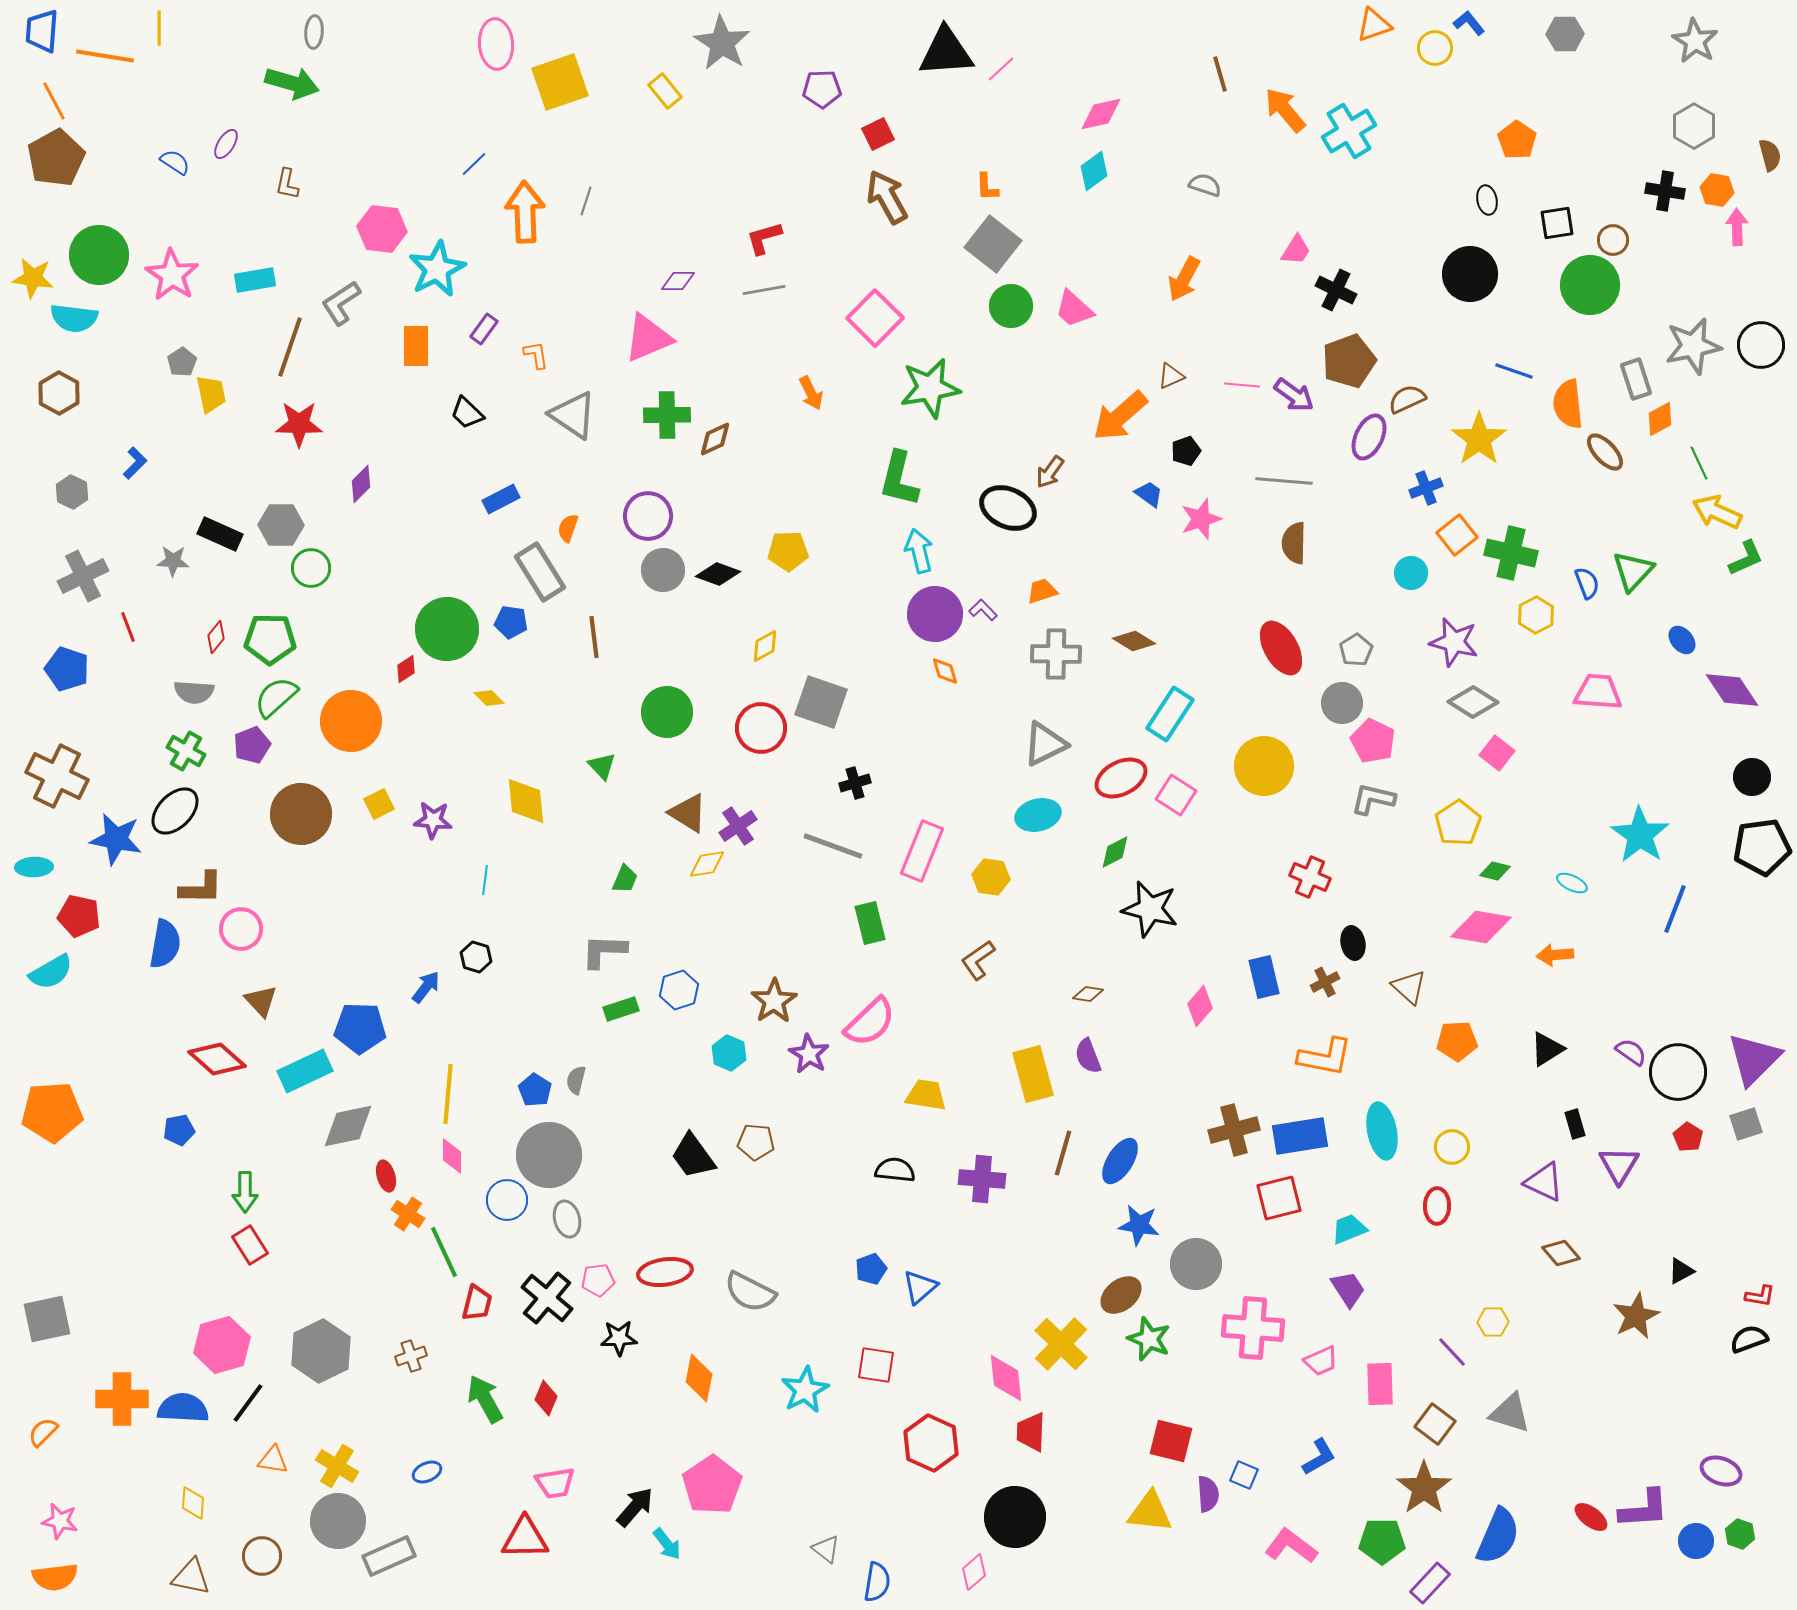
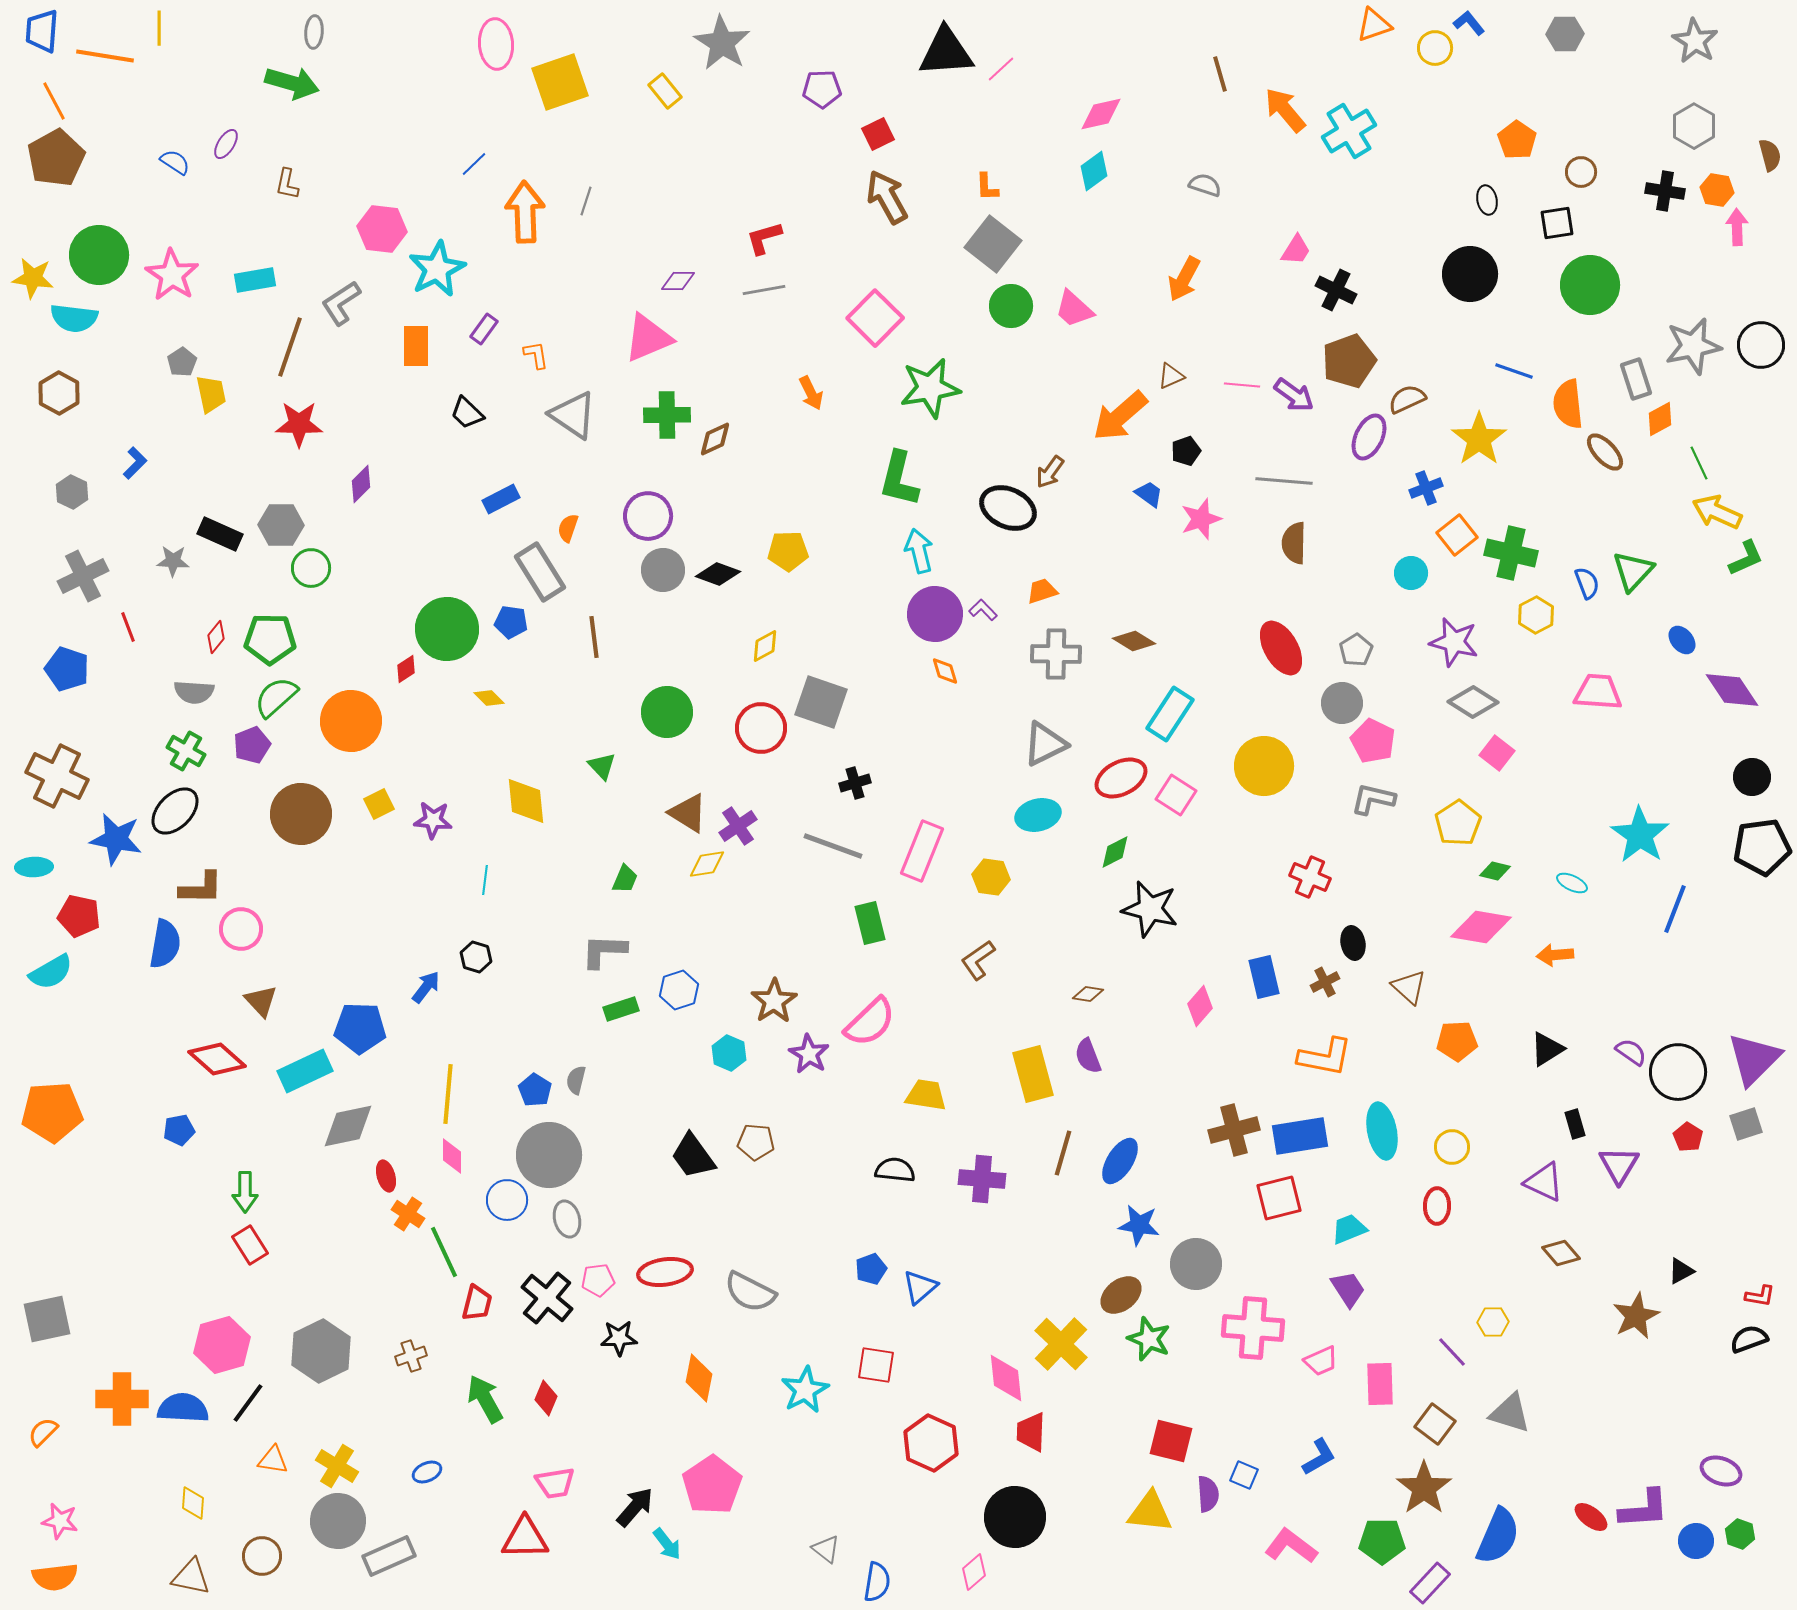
brown circle at (1613, 240): moved 32 px left, 68 px up
